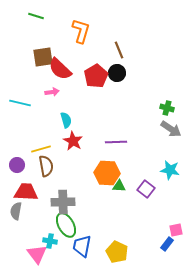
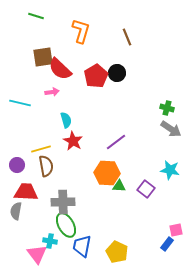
brown line: moved 8 px right, 13 px up
purple line: rotated 35 degrees counterclockwise
